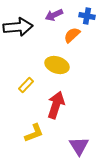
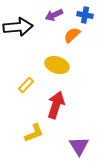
blue cross: moved 2 px left, 1 px up
